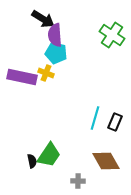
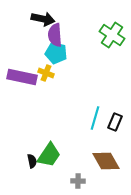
black arrow: rotated 20 degrees counterclockwise
